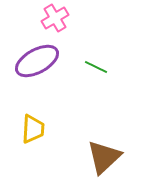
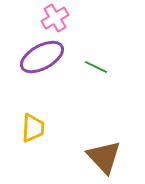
purple ellipse: moved 5 px right, 4 px up
yellow trapezoid: moved 1 px up
brown triangle: rotated 30 degrees counterclockwise
